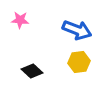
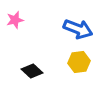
pink star: moved 5 px left; rotated 18 degrees counterclockwise
blue arrow: moved 1 px right, 1 px up
